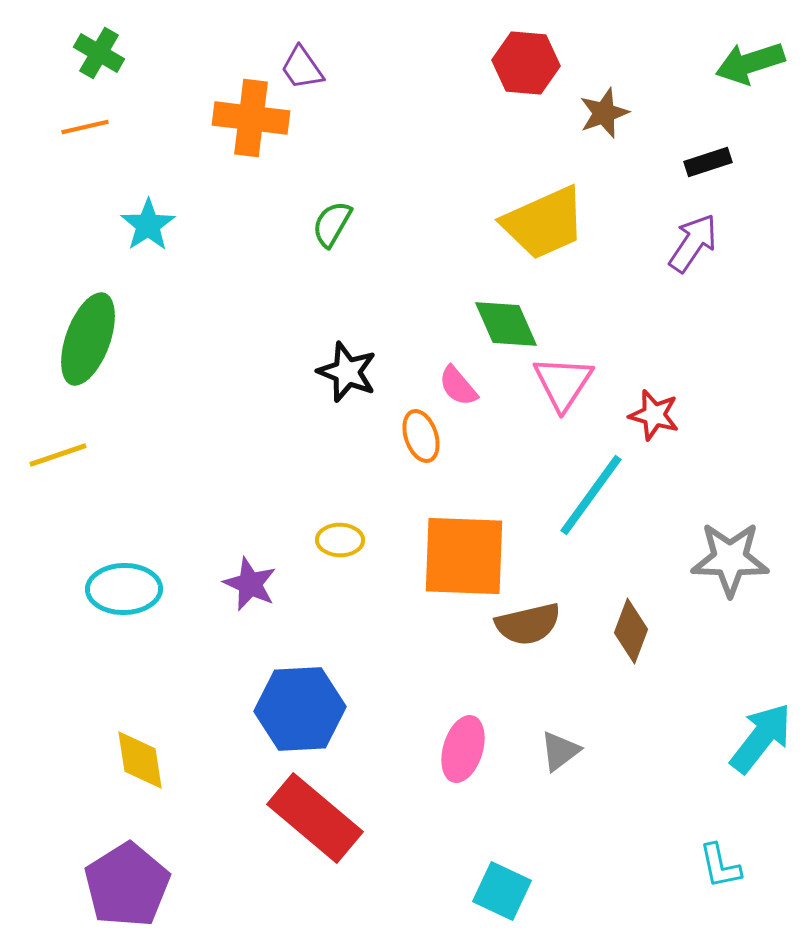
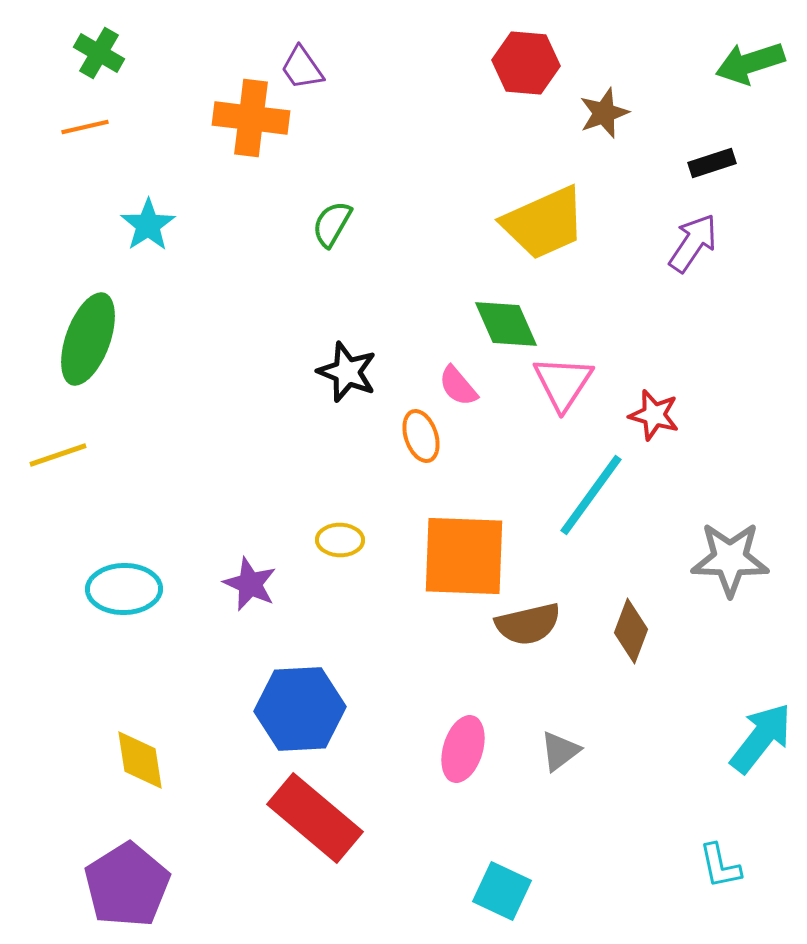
black rectangle: moved 4 px right, 1 px down
